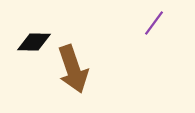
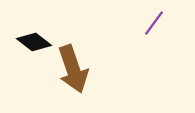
black diamond: rotated 36 degrees clockwise
